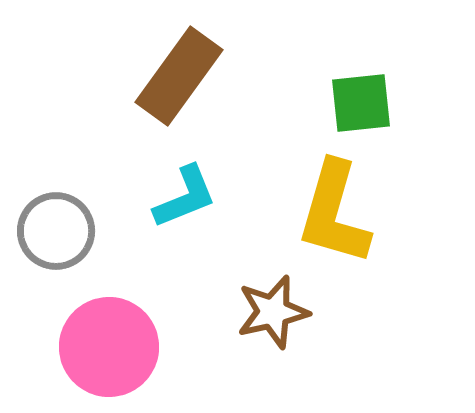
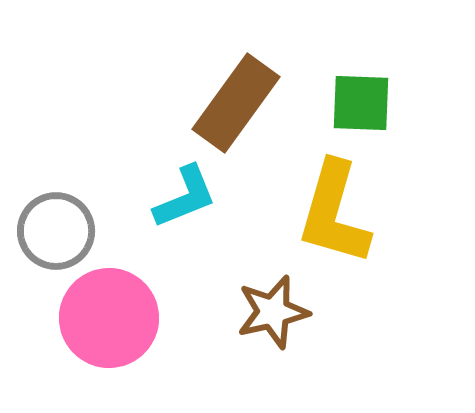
brown rectangle: moved 57 px right, 27 px down
green square: rotated 8 degrees clockwise
pink circle: moved 29 px up
